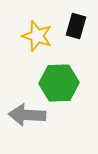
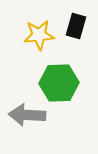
yellow star: moved 2 px right, 1 px up; rotated 24 degrees counterclockwise
